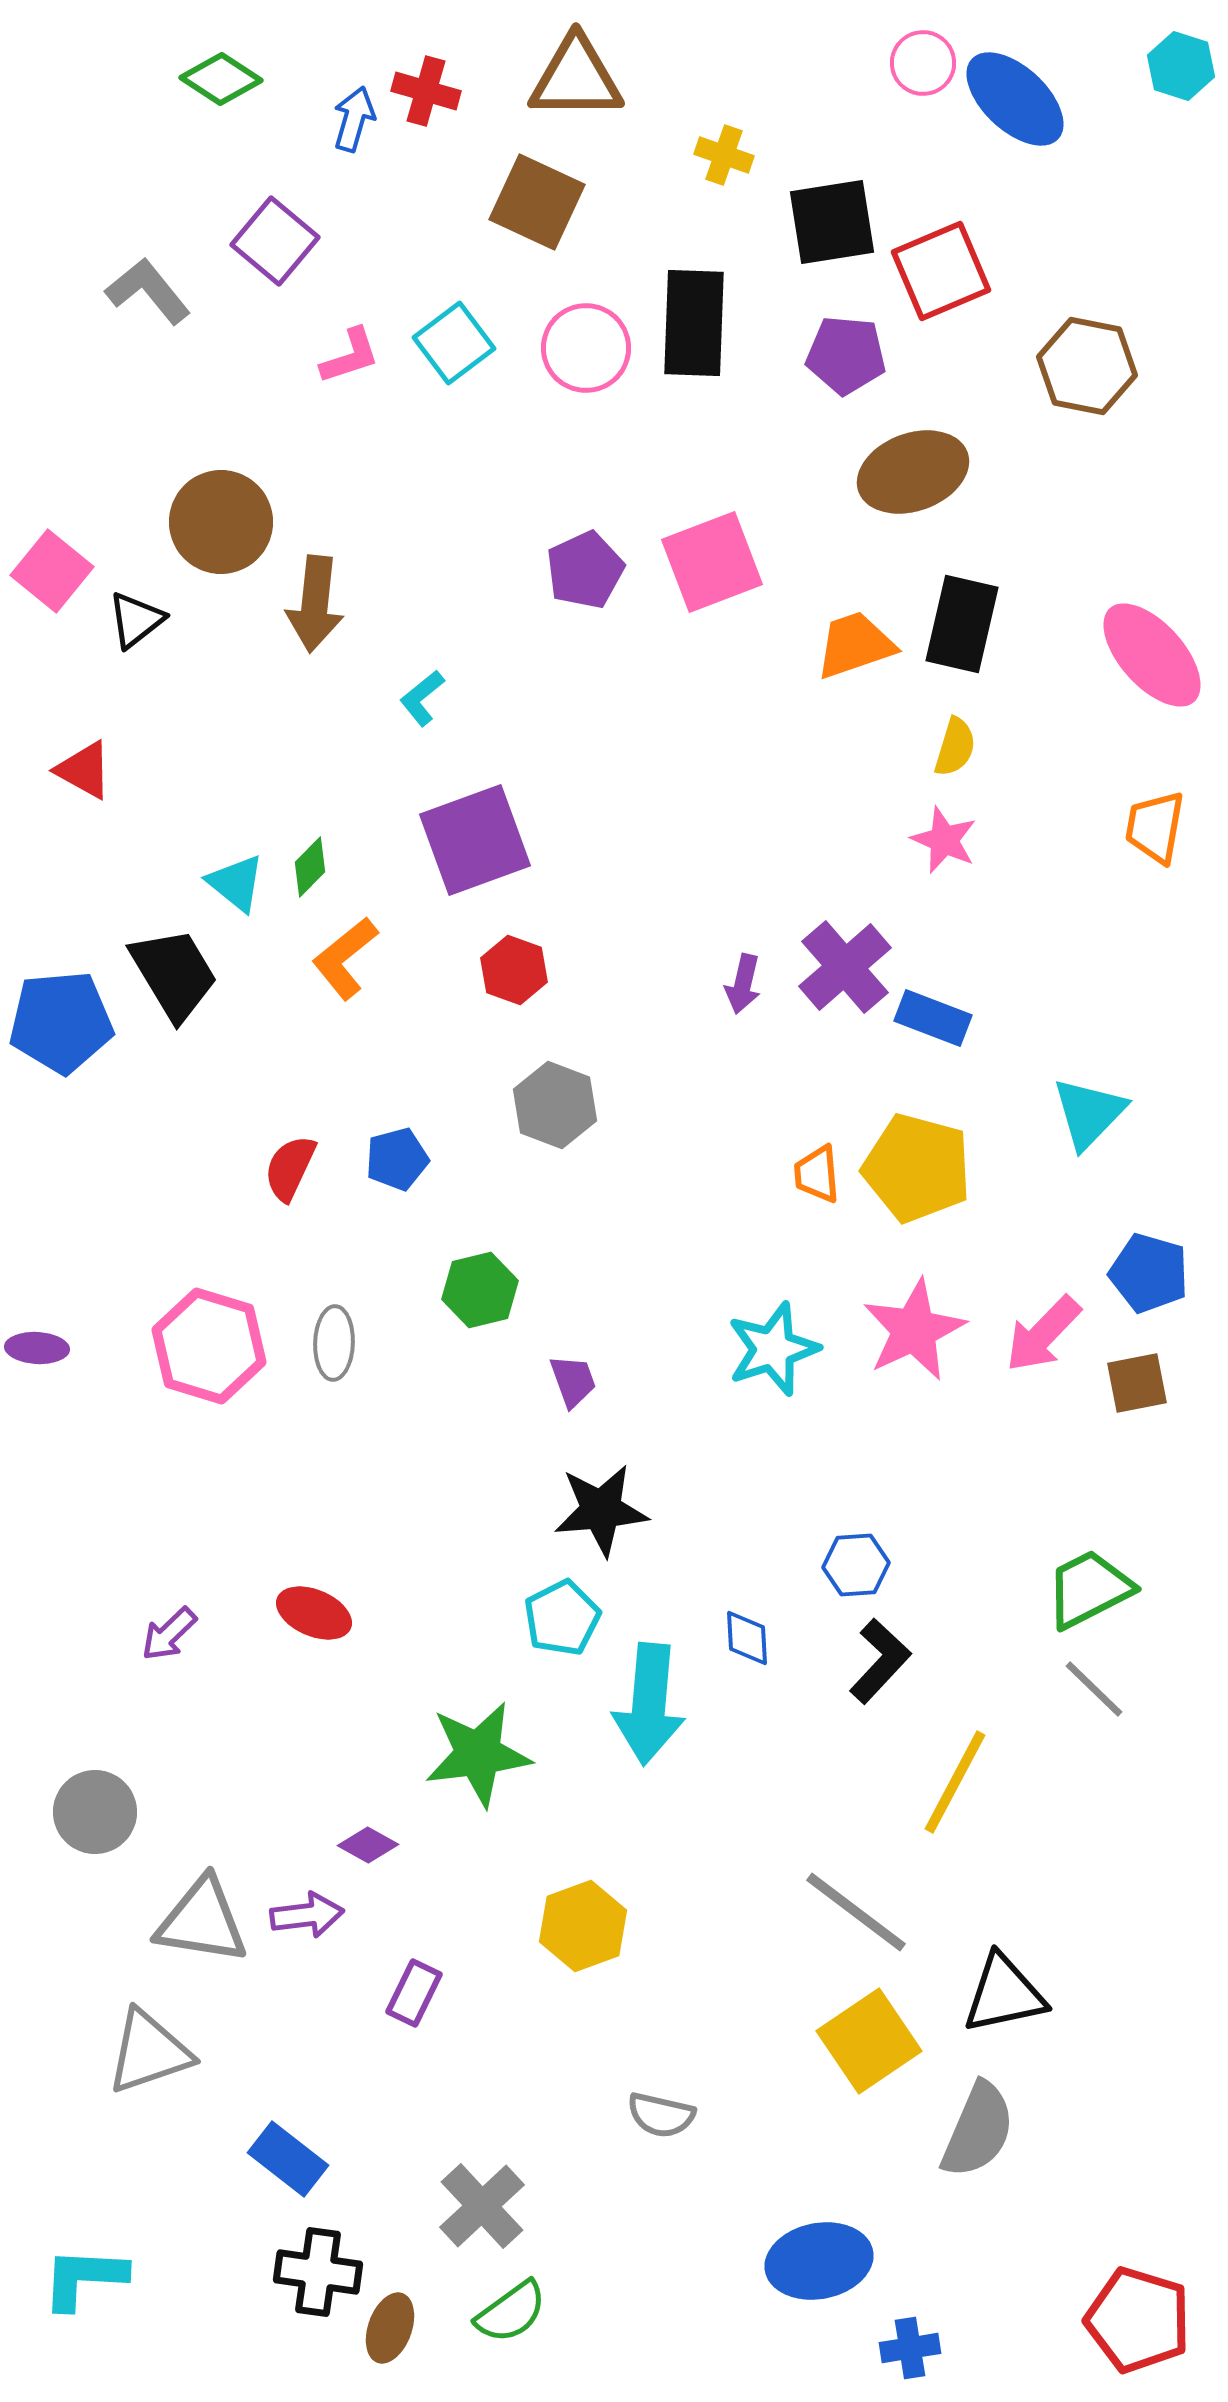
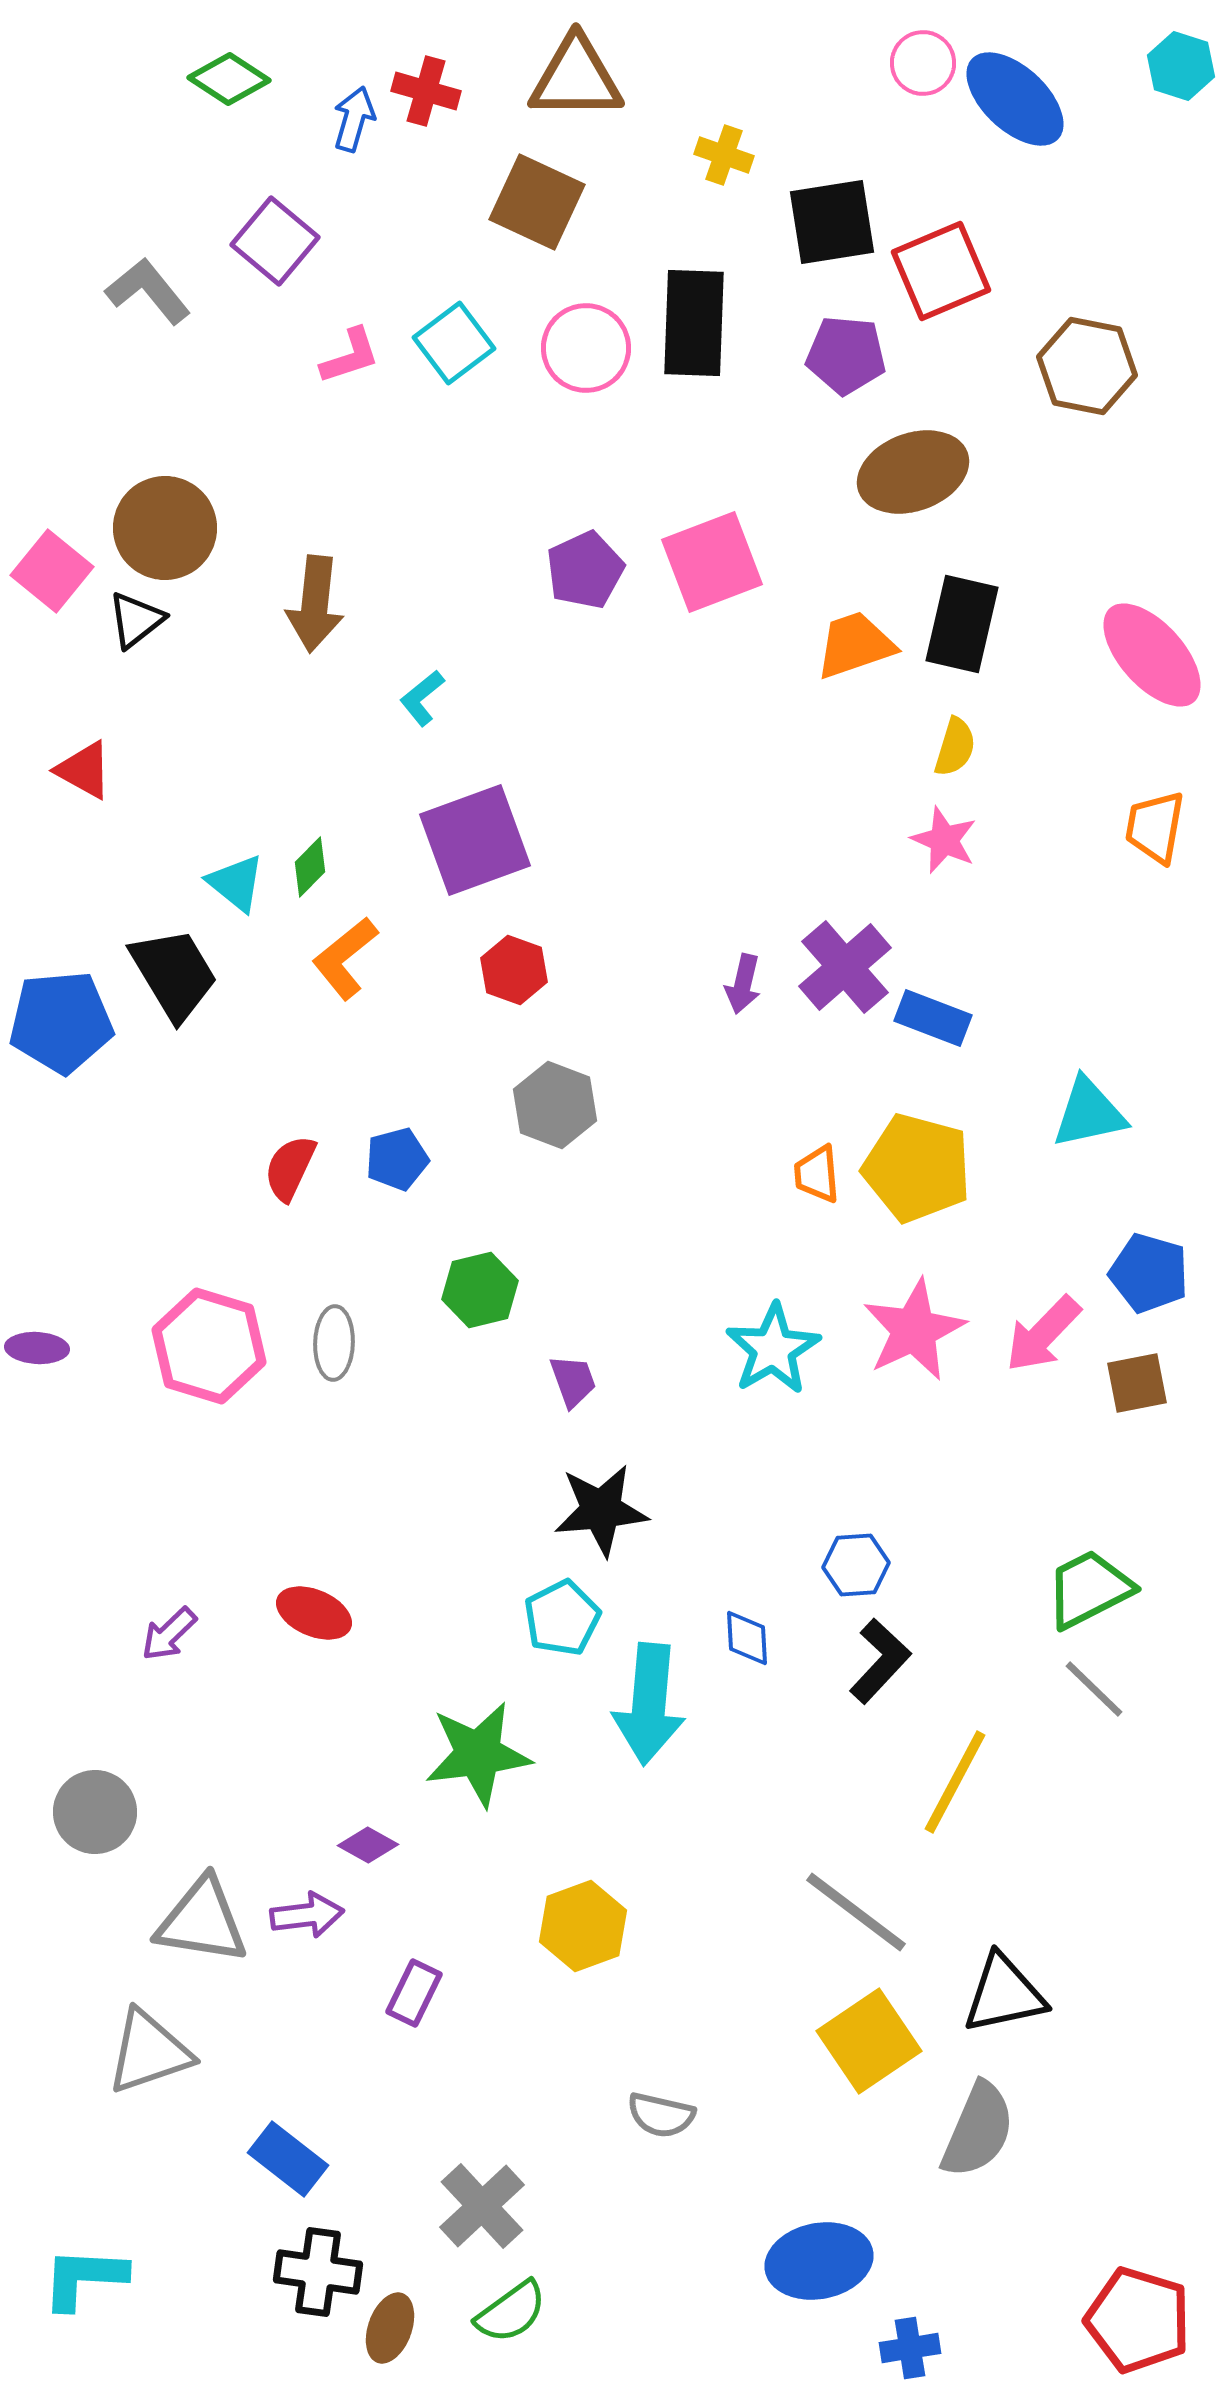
green diamond at (221, 79): moved 8 px right
brown circle at (221, 522): moved 56 px left, 6 px down
cyan triangle at (1089, 1113): rotated 34 degrees clockwise
cyan star at (773, 1349): rotated 12 degrees counterclockwise
